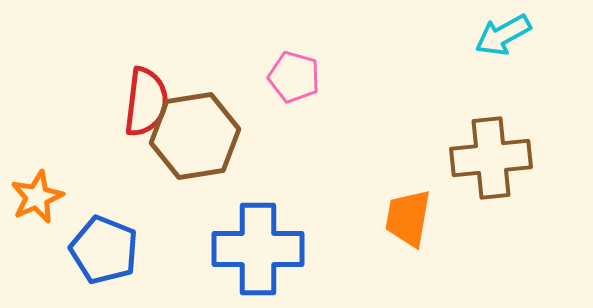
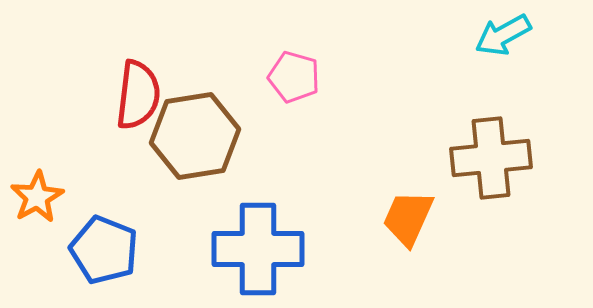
red semicircle: moved 8 px left, 7 px up
orange star: rotated 6 degrees counterclockwise
orange trapezoid: rotated 14 degrees clockwise
